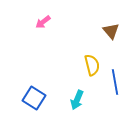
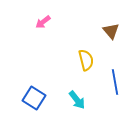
yellow semicircle: moved 6 px left, 5 px up
cyan arrow: rotated 60 degrees counterclockwise
